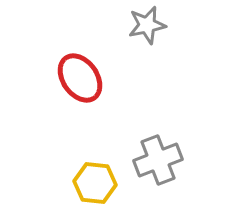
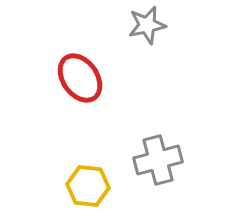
gray cross: rotated 6 degrees clockwise
yellow hexagon: moved 7 px left, 3 px down
